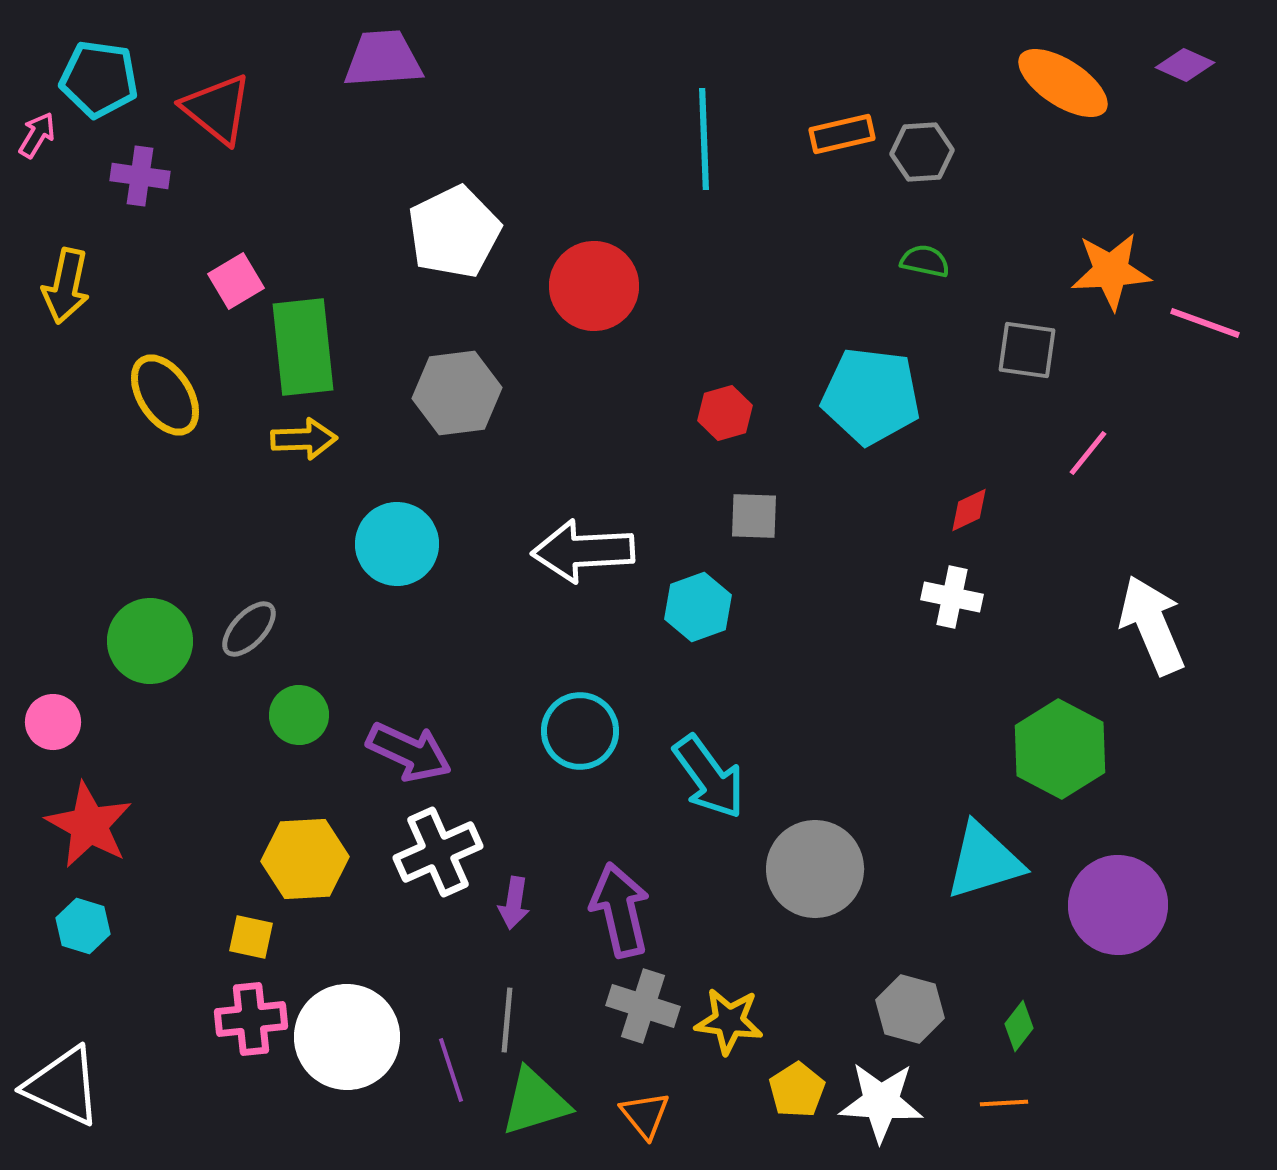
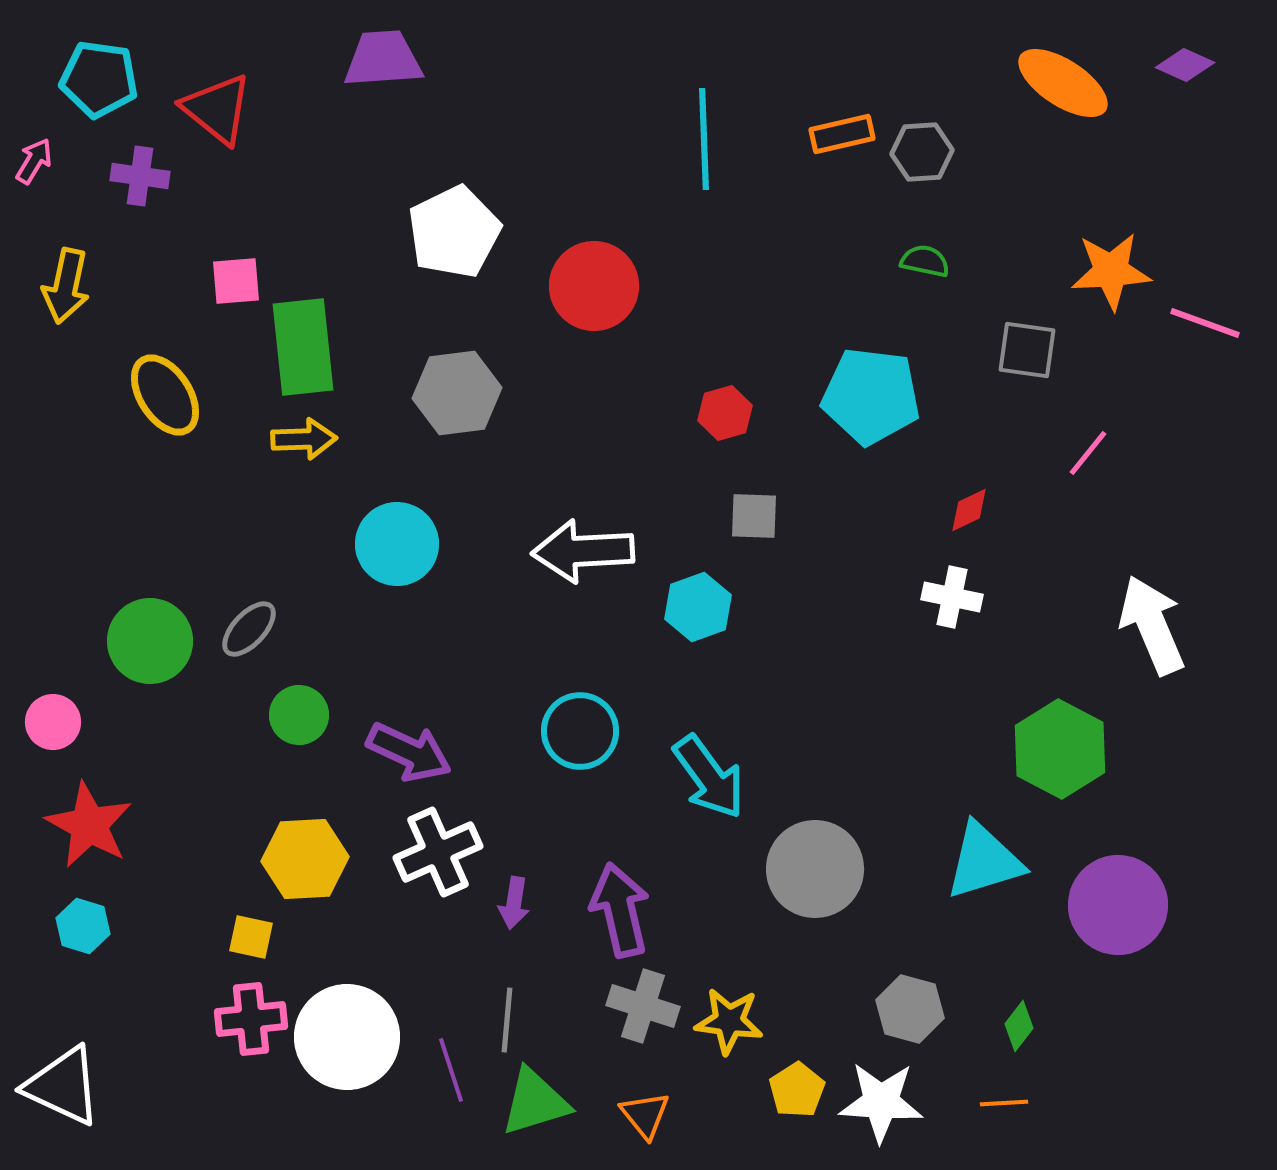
pink arrow at (37, 135): moved 3 px left, 26 px down
pink square at (236, 281): rotated 26 degrees clockwise
